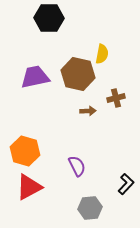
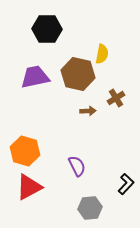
black hexagon: moved 2 px left, 11 px down
brown cross: rotated 18 degrees counterclockwise
